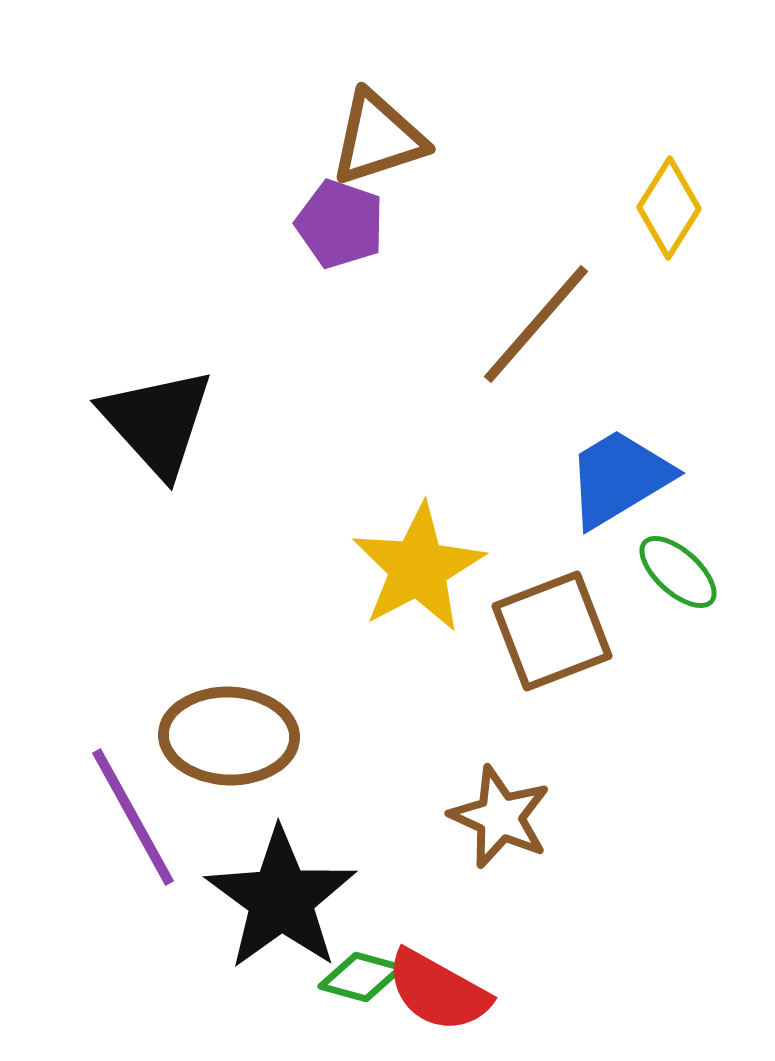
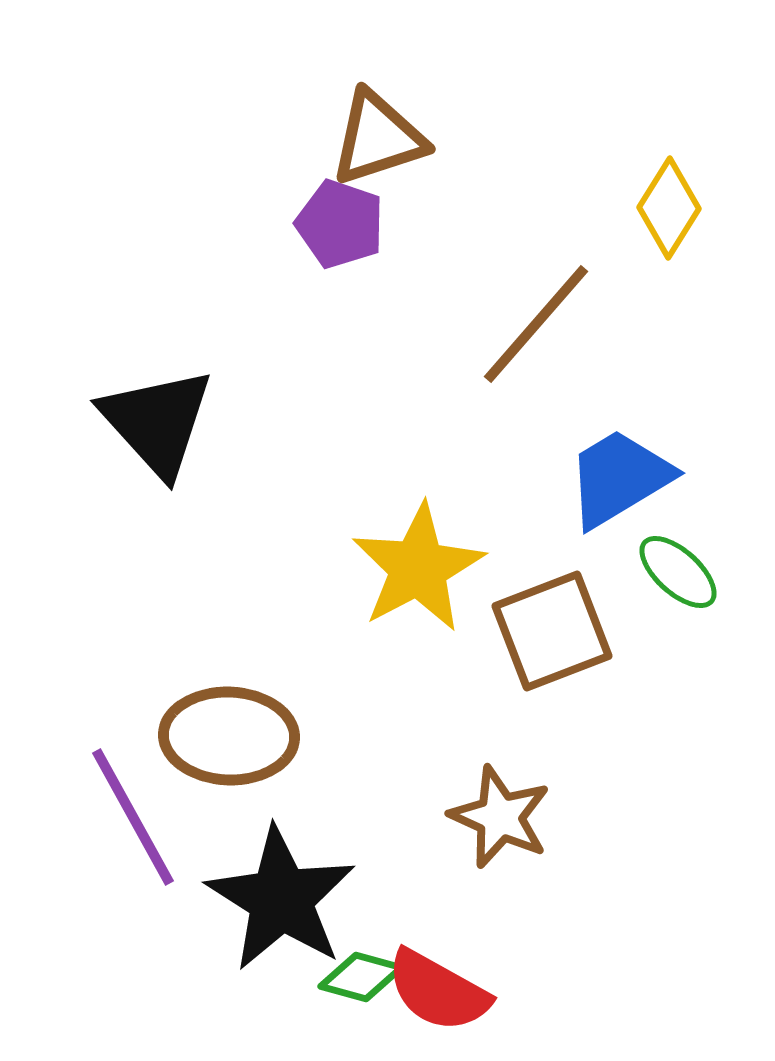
black star: rotated 4 degrees counterclockwise
